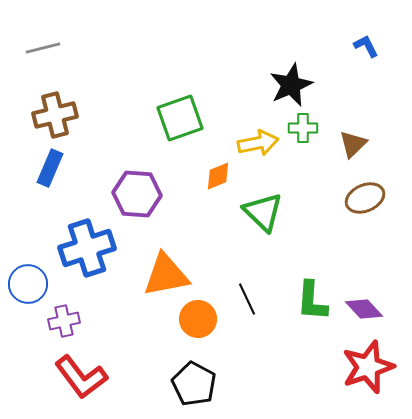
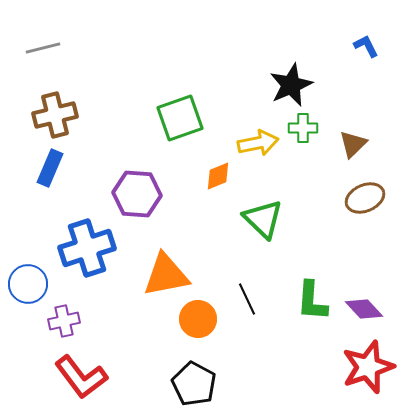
green triangle: moved 7 px down
